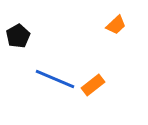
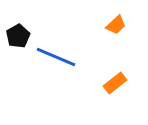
blue line: moved 1 px right, 22 px up
orange rectangle: moved 22 px right, 2 px up
